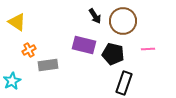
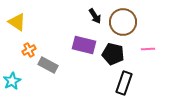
brown circle: moved 1 px down
gray rectangle: rotated 36 degrees clockwise
